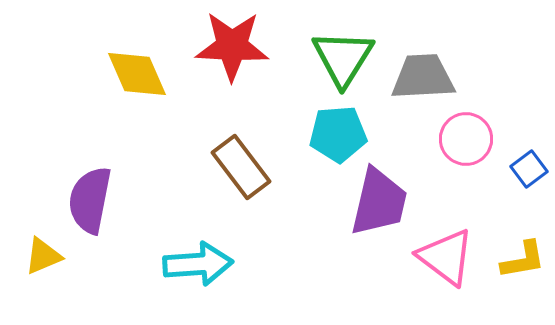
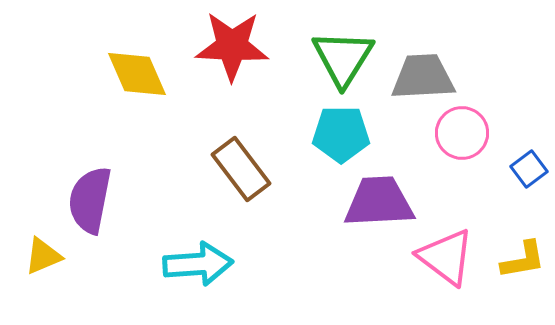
cyan pentagon: moved 3 px right; rotated 4 degrees clockwise
pink circle: moved 4 px left, 6 px up
brown rectangle: moved 2 px down
purple trapezoid: rotated 106 degrees counterclockwise
